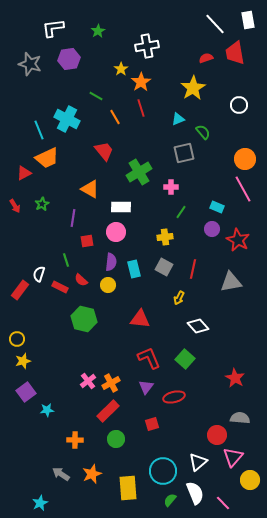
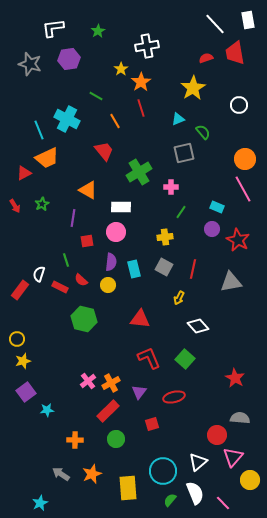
orange line at (115, 117): moved 4 px down
orange triangle at (90, 189): moved 2 px left, 1 px down
purple triangle at (146, 387): moved 7 px left, 5 px down
